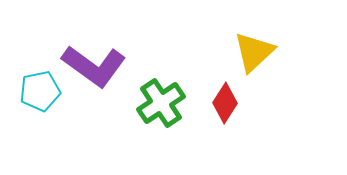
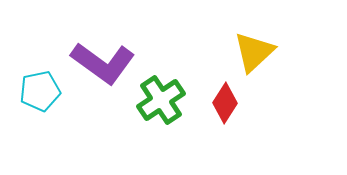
purple L-shape: moved 9 px right, 3 px up
green cross: moved 3 px up
